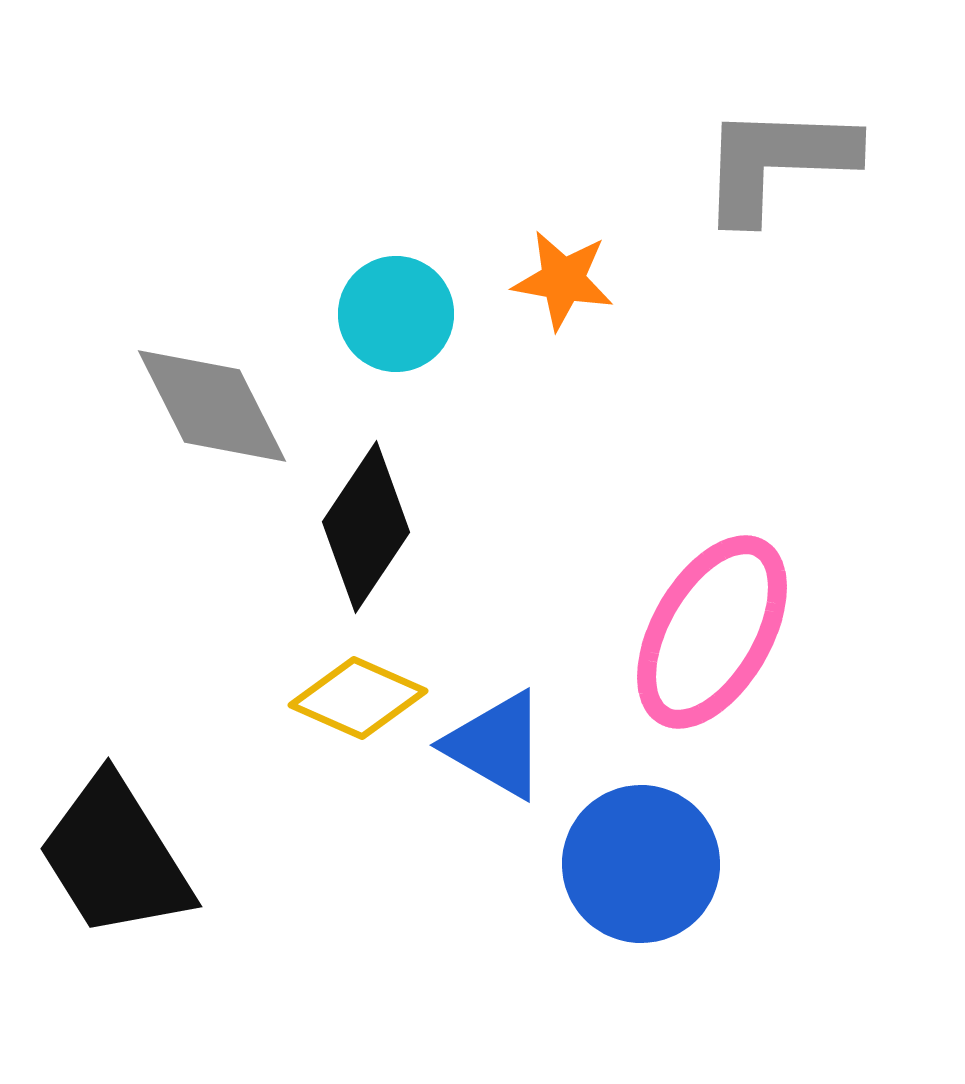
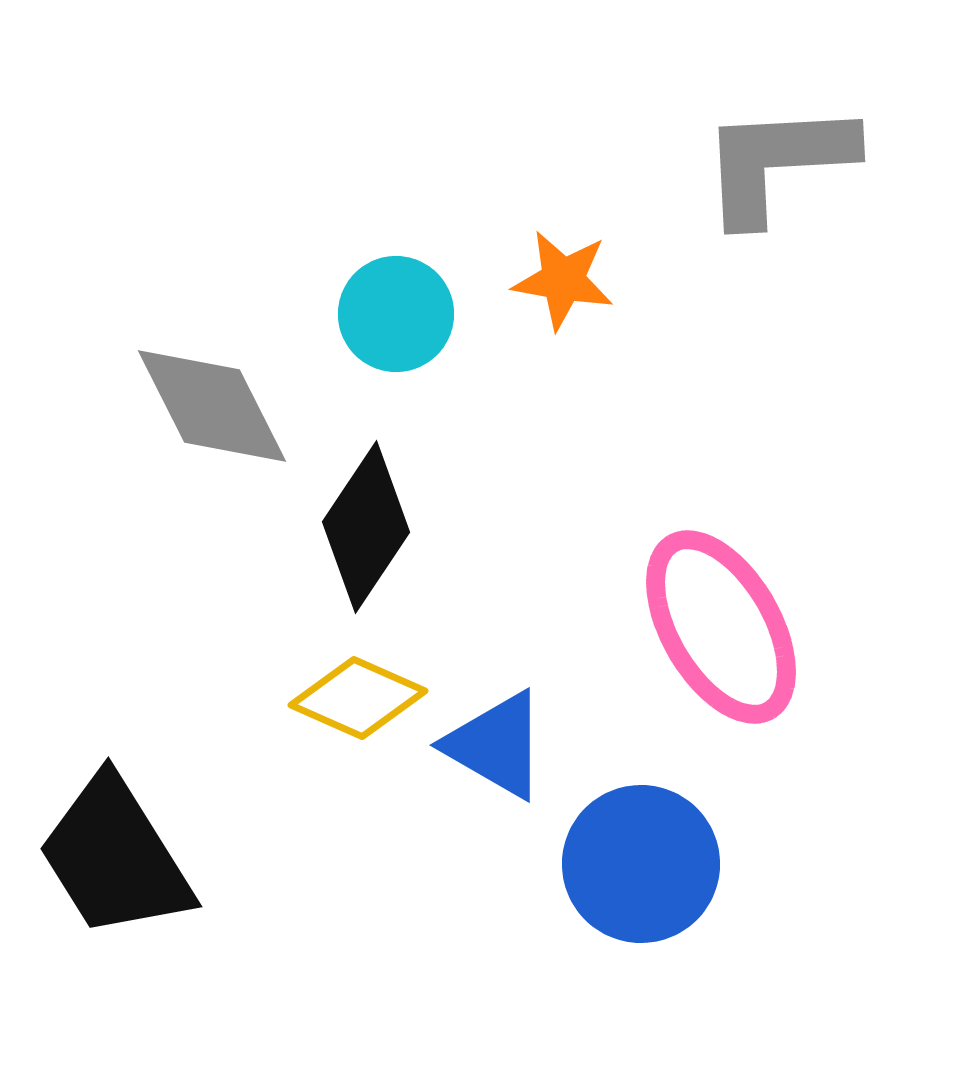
gray L-shape: rotated 5 degrees counterclockwise
pink ellipse: moved 9 px right, 5 px up; rotated 60 degrees counterclockwise
